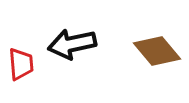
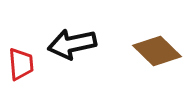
brown diamond: rotated 6 degrees counterclockwise
